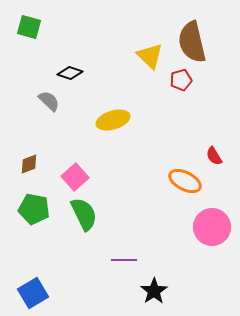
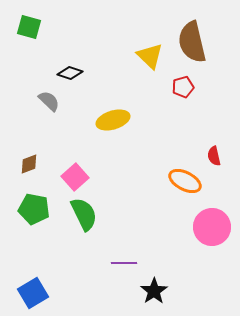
red pentagon: moved 2 px right, 7 px down
red semicircle: rotated 18 degrees clockwise
purple line: moved 3 px down
